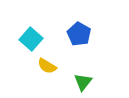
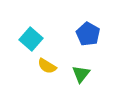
blue pentagon: moved 9 px right
green triangle: moved 2 px left, 8 px up
